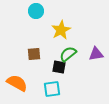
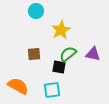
purple triangle: moved 3 px left; rotated 21 degrees clockwise
orange semicircle: moved 1 px right, 3 px down
cyan square: moved 1 px down
